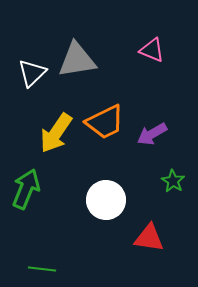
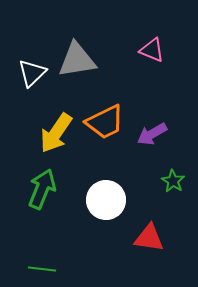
green arrow: moved 16 px right
